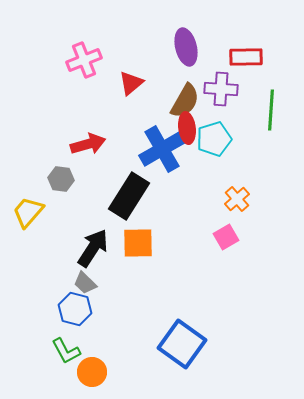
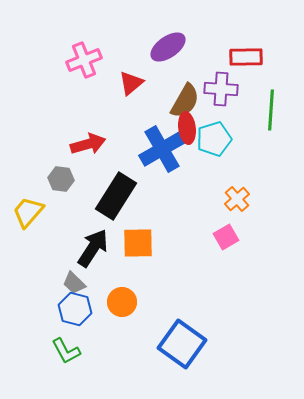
purple ellipse: moved 18 px left; rotated 69 degrees clockwise
black rectangle: moved 13 px left
gray trapezoid: moved 11 px left
orange circle: moved 30 px right, 70 px up
